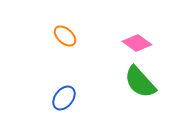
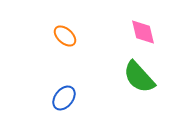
pink diamond: moved 6 px right, 11 px up; rotated 40 degrees clockwise
green semicircle: moved 1 px left, 5 px up
